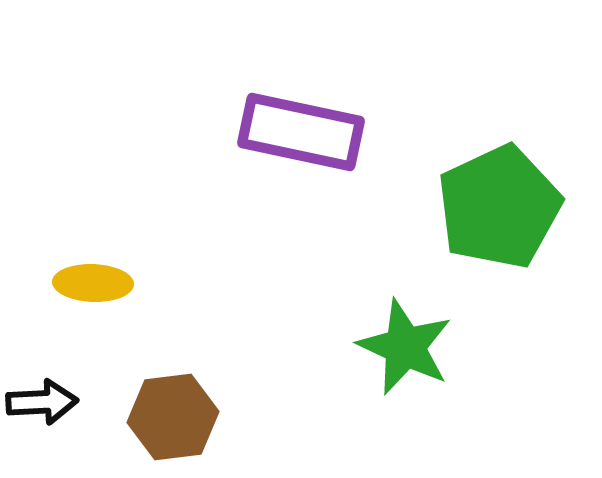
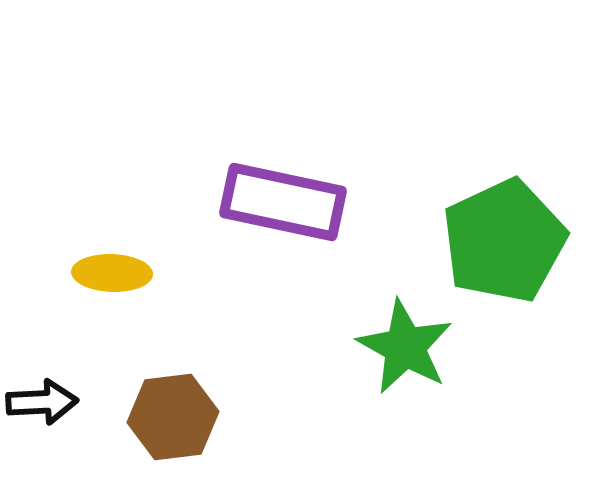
purple rectangle: moved 18 px left, 70 px down
green pentagon: moved 5 px right, 34 px down
yellow ellipse: moved 19 px right, 10 px up
green star: rotated 4 degrees clockwise
